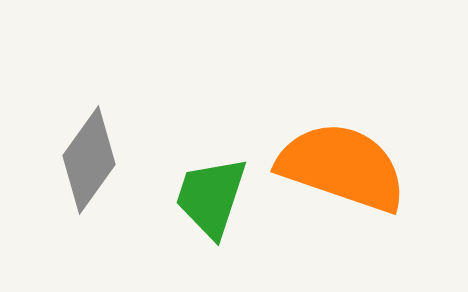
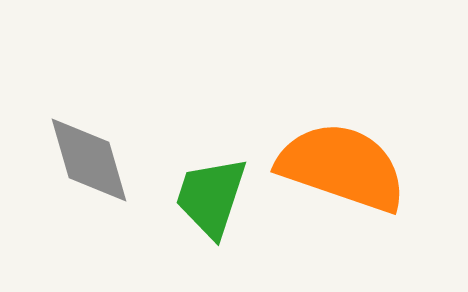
gray diamond: rotated 52 degrees counterclockwise
